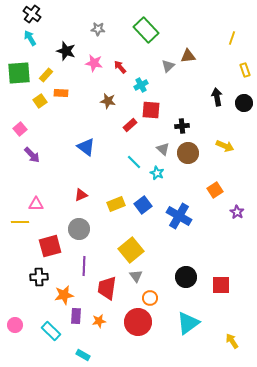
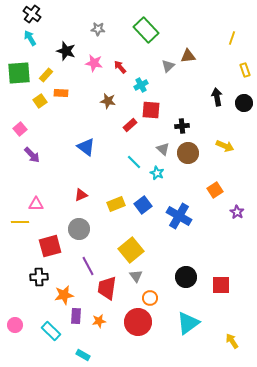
purple line at (84, 266): moved 4 px right; rotated 30 degrees counterclockwise
